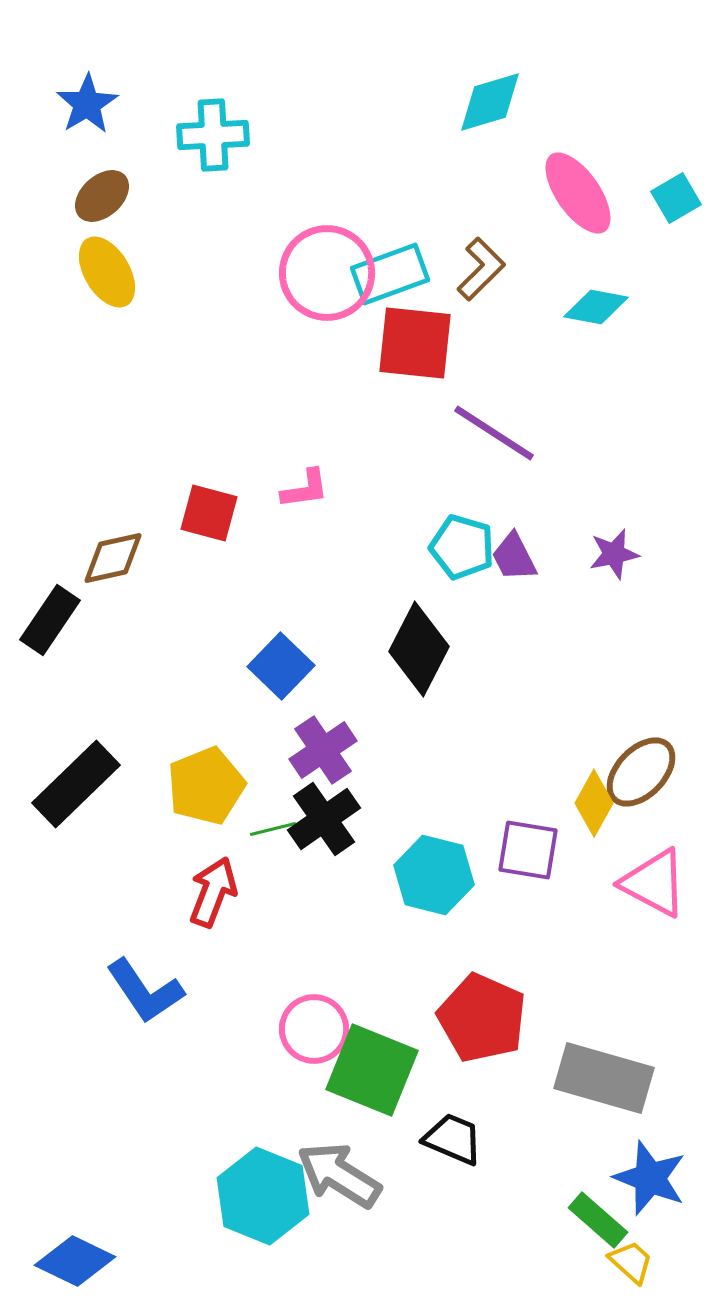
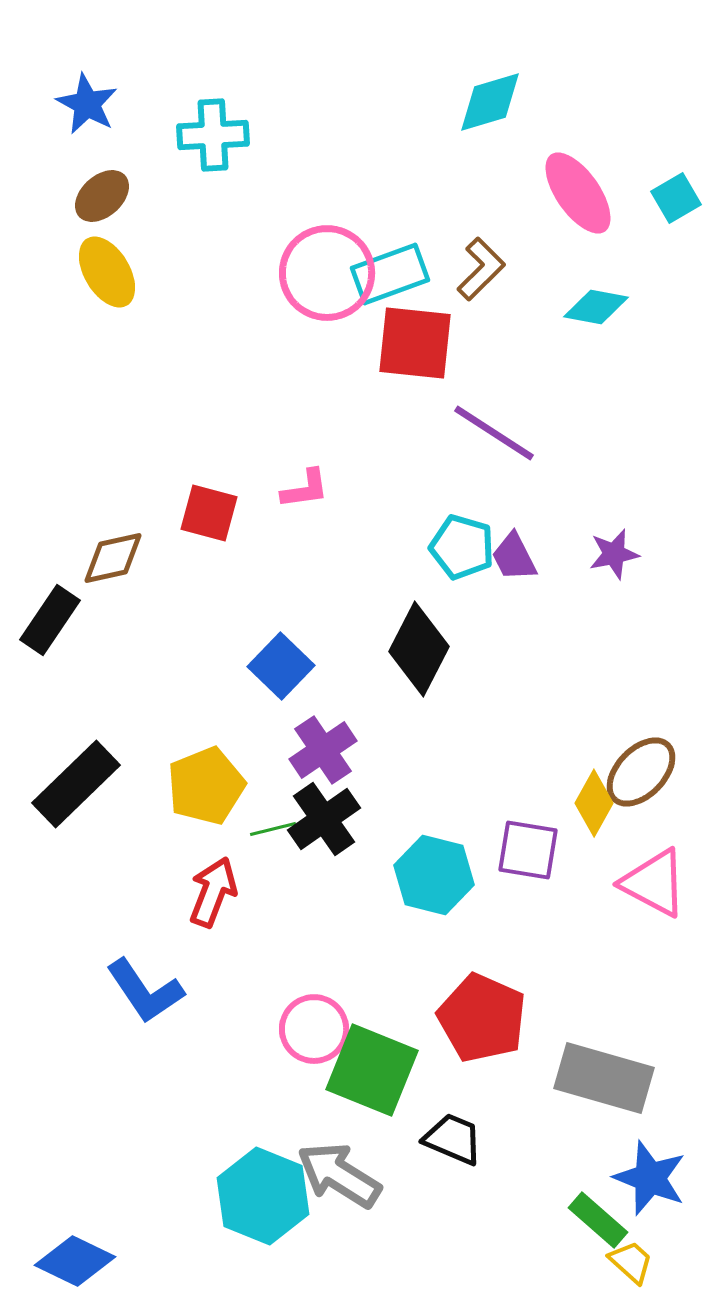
blue star at (87, 104): rotated 12 degrees counterclockwise
